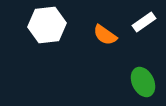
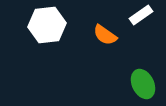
white rectangle: moved 3 px left, 7 px up
green ellipse: moved 2 px down
